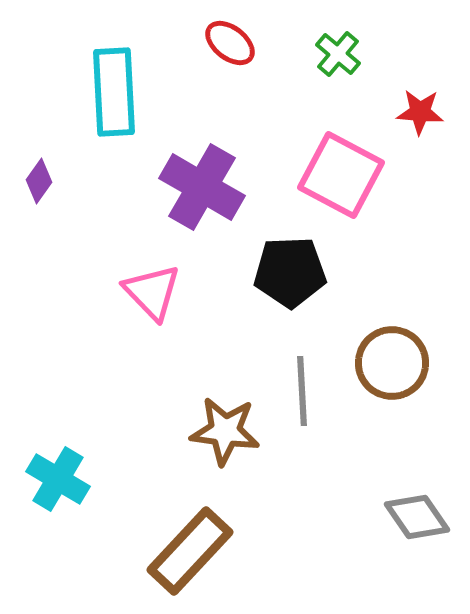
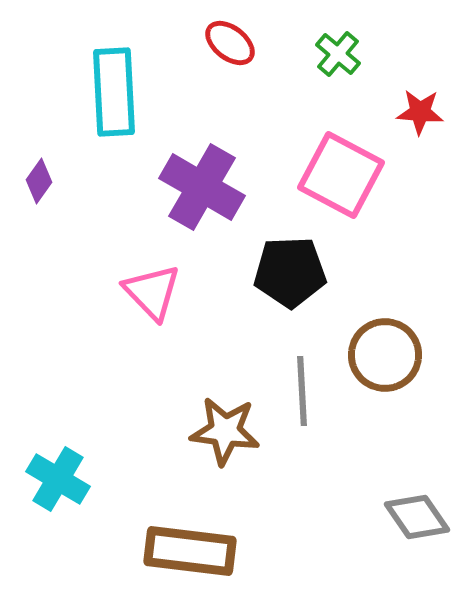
brown circle: moved 7 px left, 8 px up
brown rectangle: rotated 54 degrees clockwise
